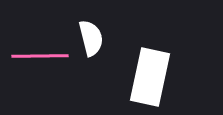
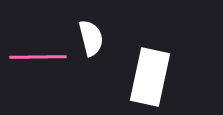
pink line: moved 2 px left, 1 px down
